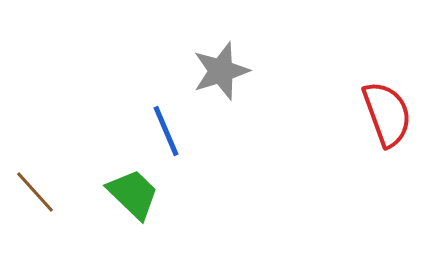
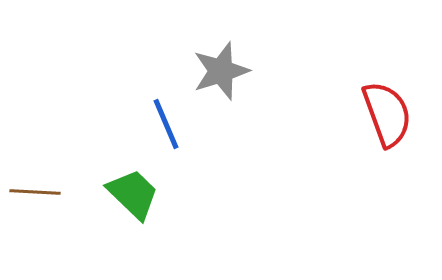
blue line: moved 7 px up
brown line: rotated 45 degrees counterclockwise
